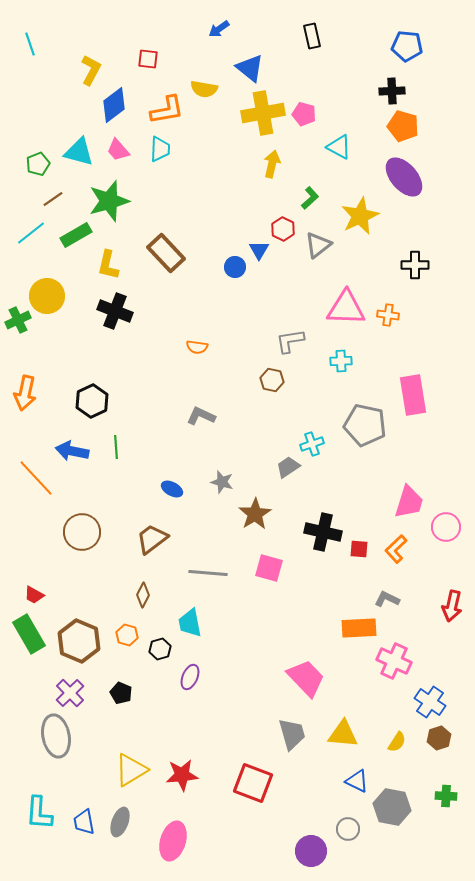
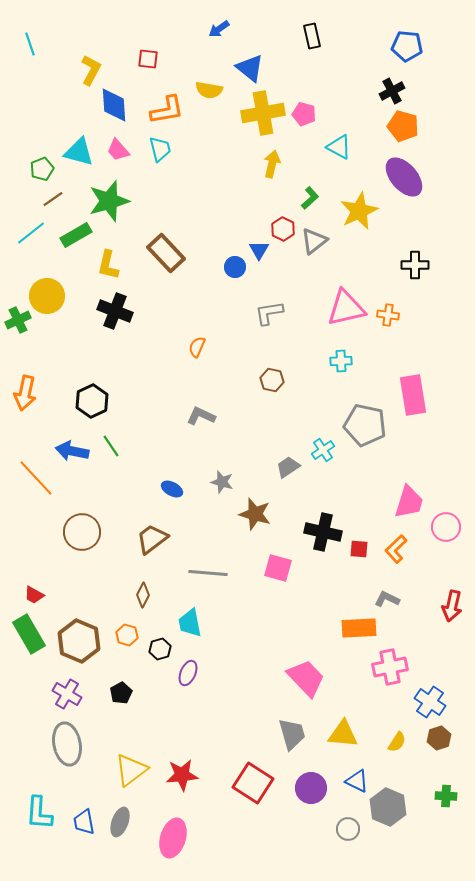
yellow semicircle at (204, 89): moved 5 px right, 1 px down
black cross at (392, 91): rotated 25 degrees counterclockwise
blue diamond at (114, 105): rotated 57 degrees counterclockwise
cyan trapezoid at (160, 149): rotated 16 degrees counterclockwise
green pentagon at (38, 164): moved 4 px right, 5 px down
yellow star at (360, 216): moved 1 px left, 5 px up
gray triangle at (318, 245): moved 4 px left, 4 px up
pink triangle at (346, 308): rotated 15 degrees counterclockwise
gray L-shape at (290, 341): moved 21 px left, 28 px up
orange semicircle at (197, 347): rotated 105 degrees clockwise
cyan cross at (312, 444): moved 11 px right, 6 px down; rotated 15 degrees counterclockwise
green line at (116, 447): moved 5 px left, 1 px up; rotated 30 degrees counterclockwise
brown star at (255, 514): rotated 24 degrees counterclockwise
pink square at (269, 568): moved 9 px right
pink cross at (394, 661): moved 4 px left, 6 px down; rotated 36 degrees counterclockwise
purple ellipse at (190, 677): moved 2 px left, 4 px up
purple cross at (70, 693): moved 3 px left, 1 px down; rotated 16 degrees counterclockwise
black pentagon at (121, 693): rotated 20 degrees clockwise
gray ellipse at (56, 736): moved 11 px right, 8 px down
yellow triangle at (131, 770): rotated 6 degrees counterclockwise
red square at (253, 783): rotated 12 degrees clockwise
gray hexagon at (392, 807): moved 4 px left; rotated 12 degrees clockwise
pink ellipse at (173, 841): moved 3 px up
purple circle at (311, 851): moved 63 px up
